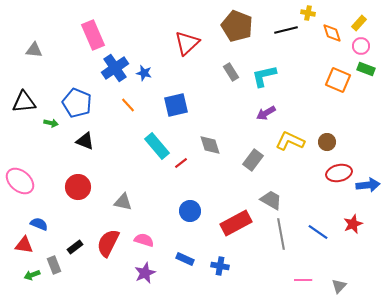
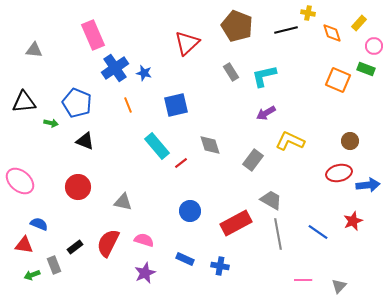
pink circle at (361, 46): moved 13 px right
orange line at (128, 105): rotated 21 degrees clockwise
brown circle at (327, 142): moved 23 px right, 1 px up
red star at (353, 224): moved 3 px up
gray line at (281, 234): moved 3 px left
